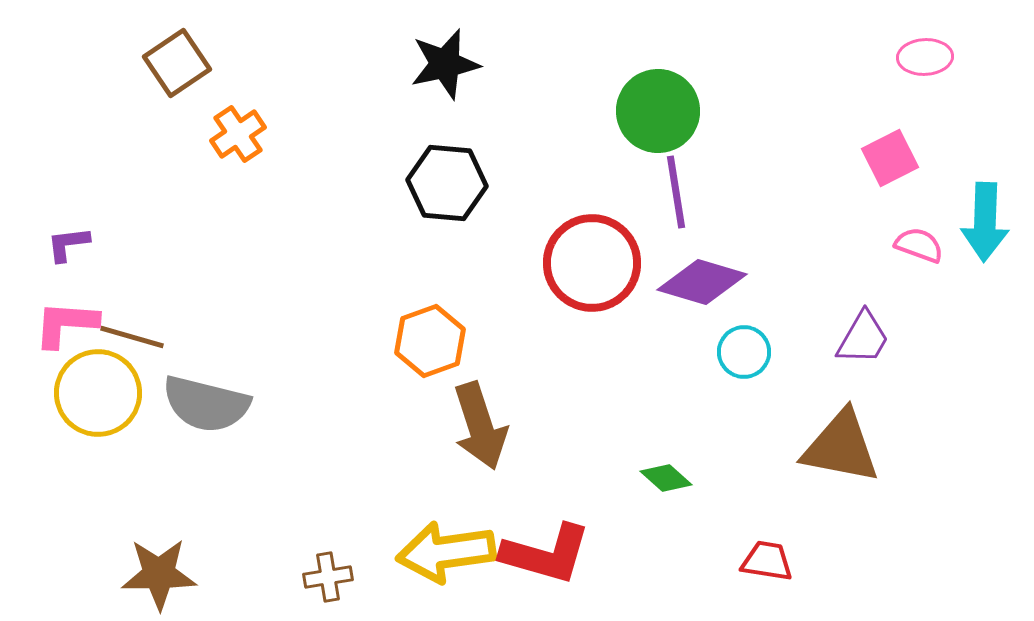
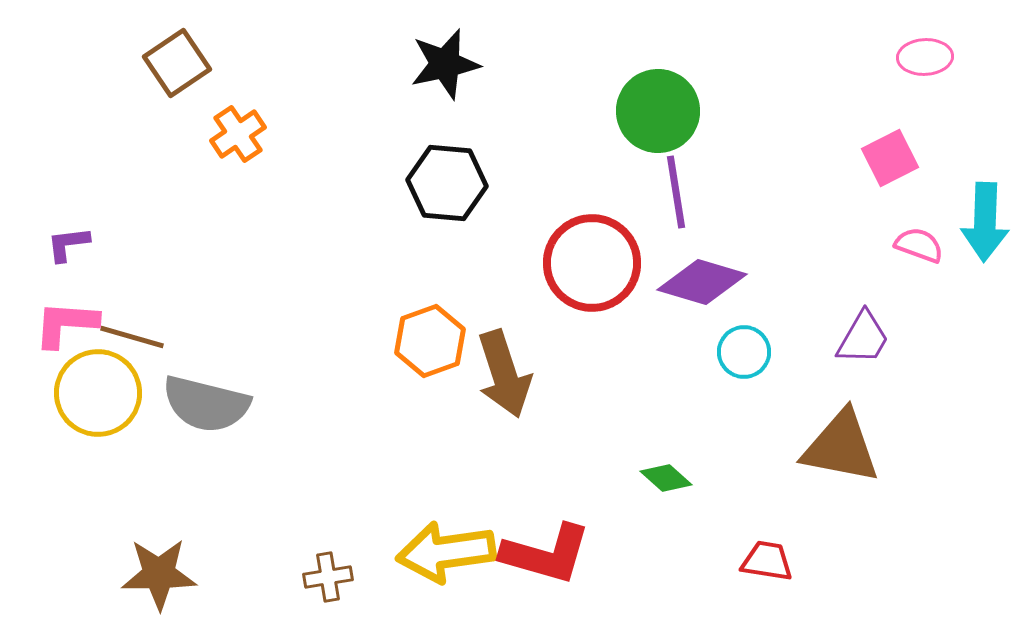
brown arrow: moved 24 px right, 52 px up
